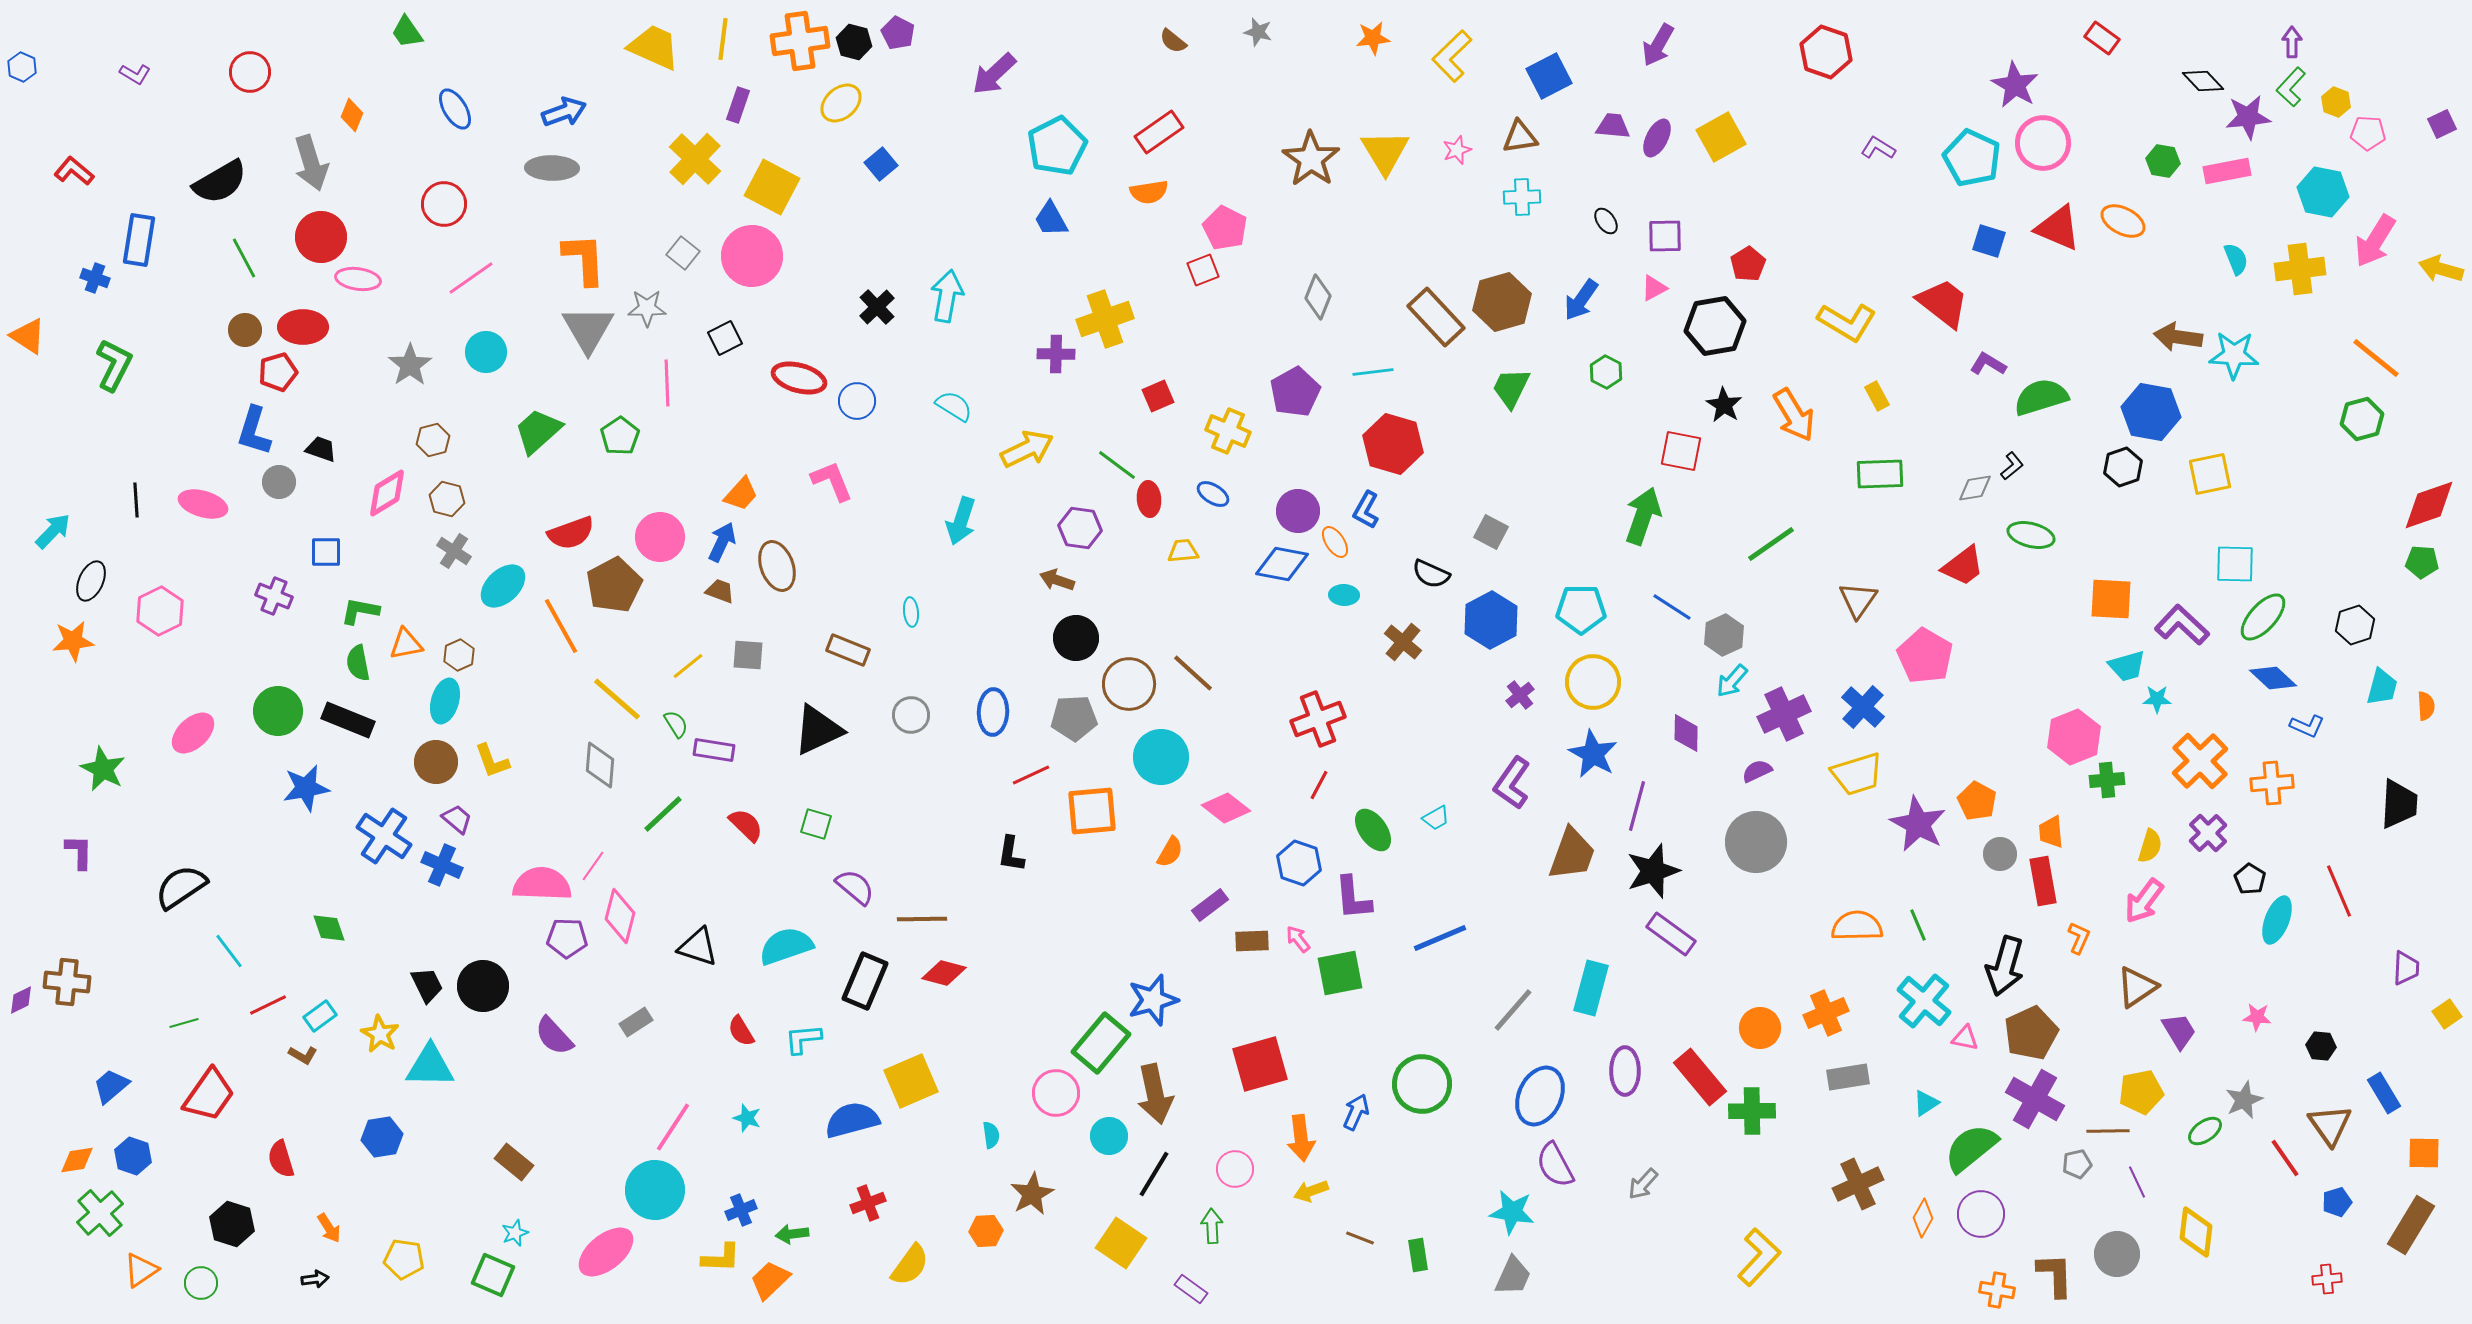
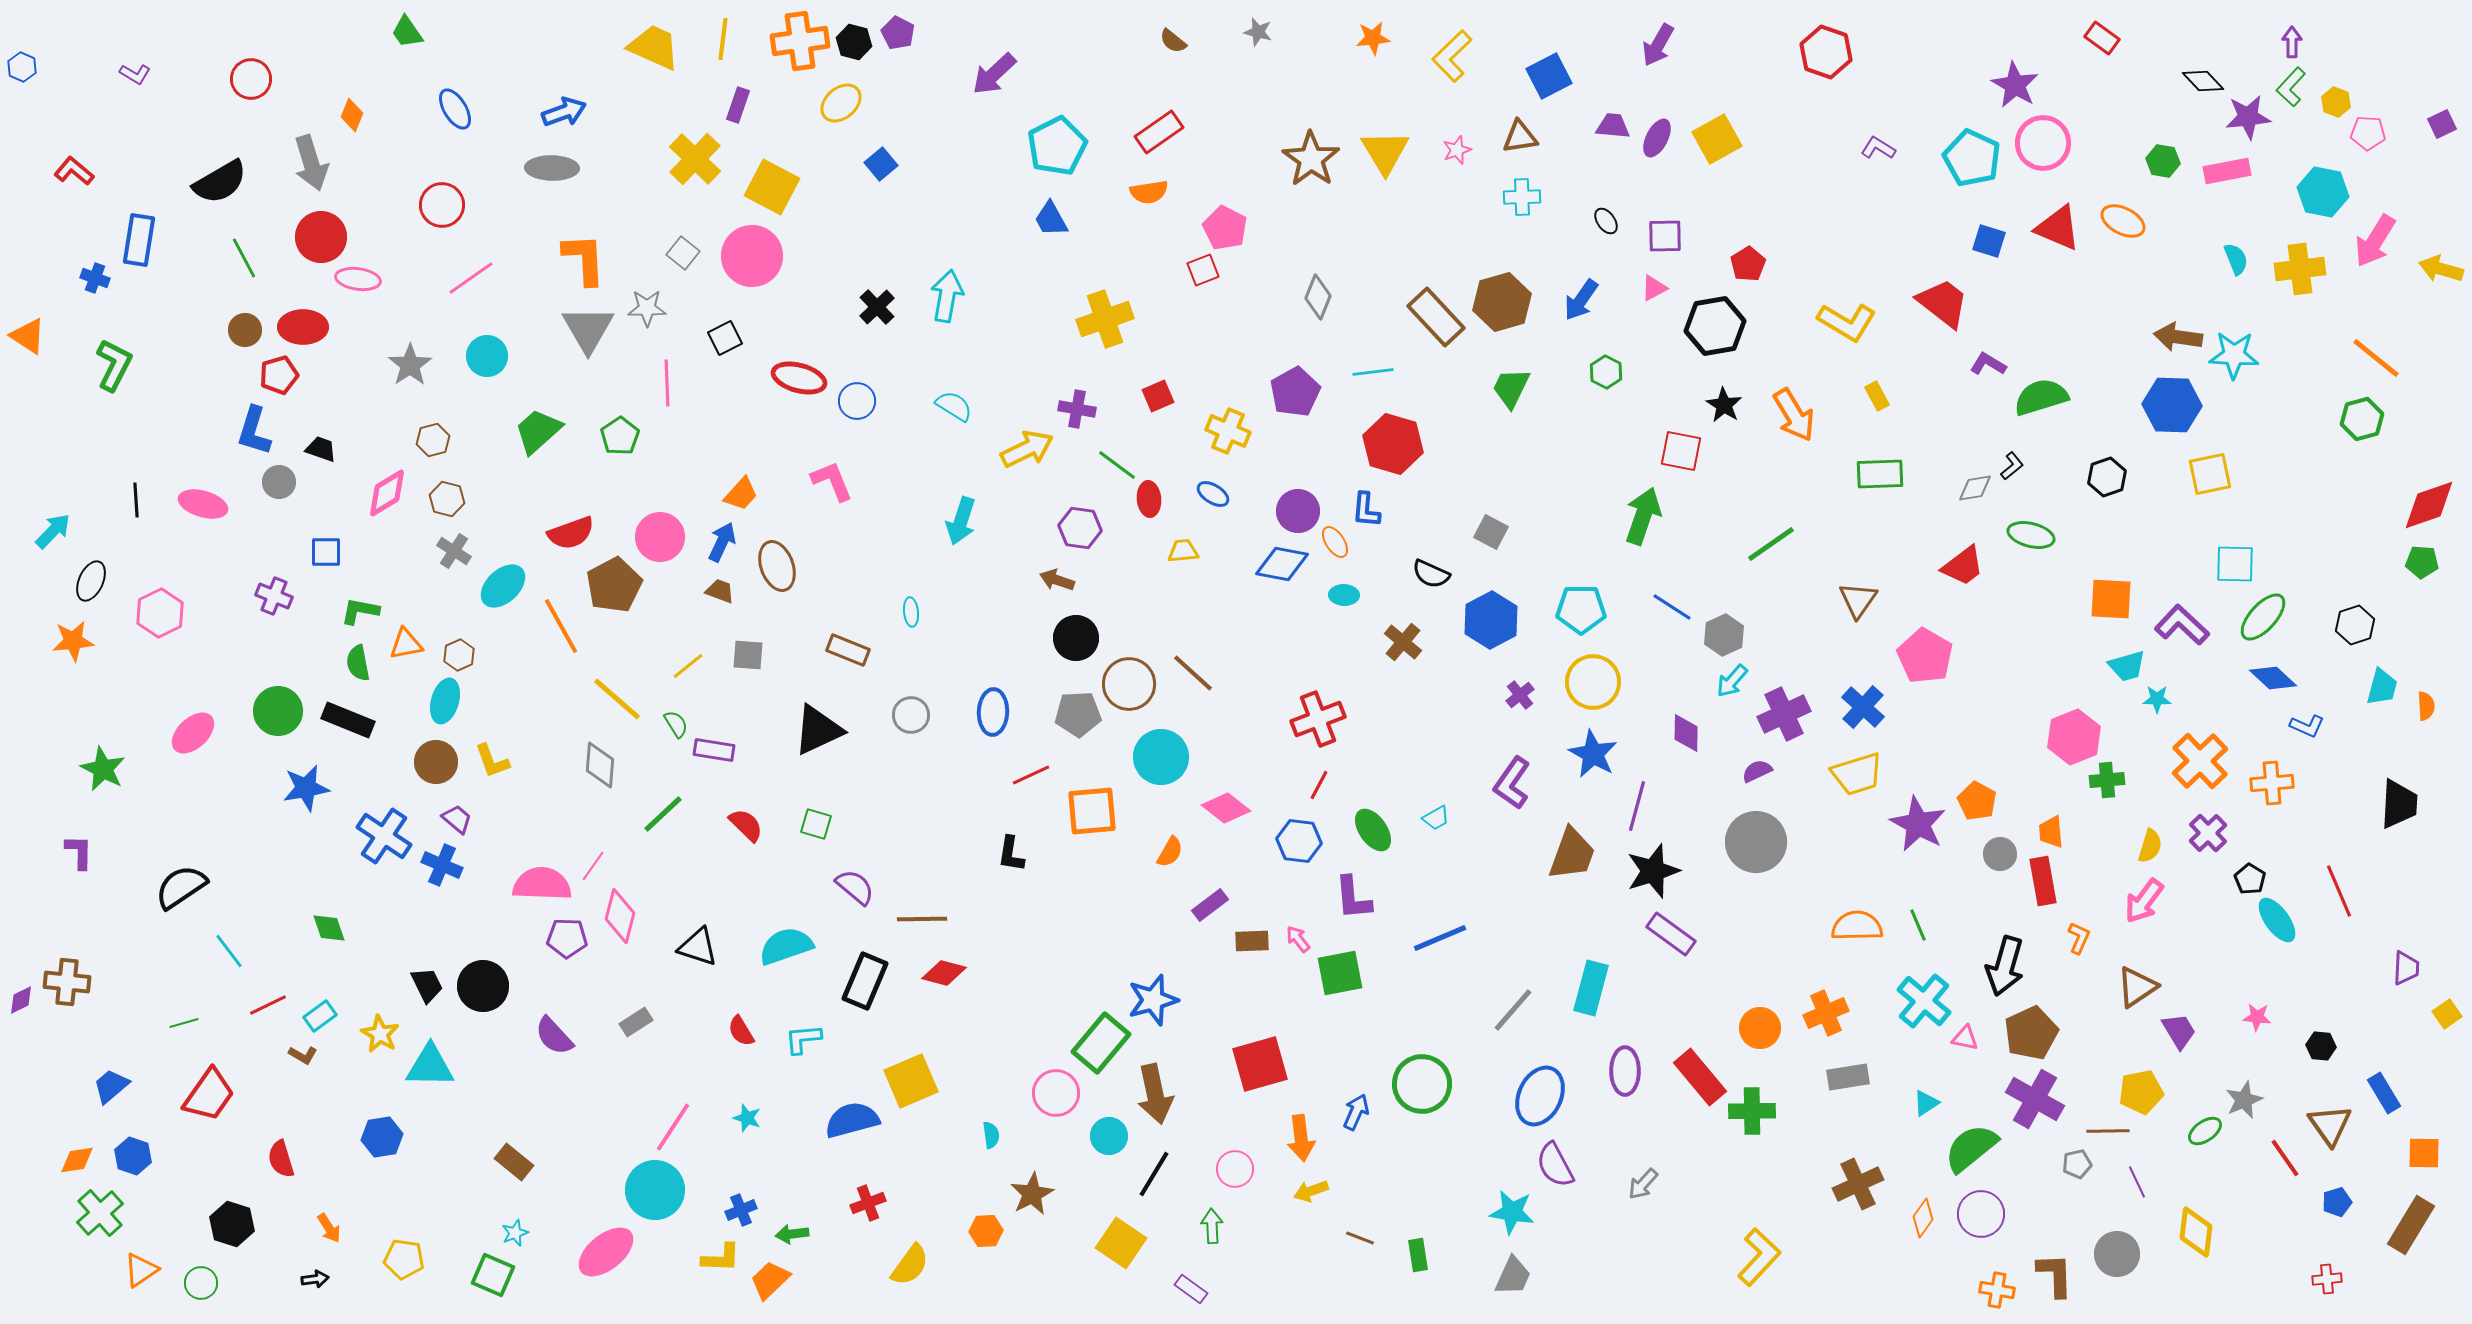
red circle at (250, 72): moved 1 px right, 7 px down
yellow square at (1721, 137): moved 4 px left, 2 px down
red circle at (444, 204): moved 2 px left, 1 px down
cyan circle at (486, 352): moved 1 px right, 4 px down
purple cross at (1056, 354): moved 21 px right, 55 px down; rotated 9 degrees clockwise
red pentagon at (278, 372): moved 1 px right, 3 px down
blue hexagon at (2151, 412): moved 21 px right, 7 px up; rotated 8 degrees counterclockwise
black hexagon at (2123, 467): moved 16 px left, 10 px down
blue L-shape at (1366, 510): rotated 24 degrees counterclockwise
pink hexagon at (160, 611): moved 2 px down
gray pentagon at (1074, 718): moved 4 px right, 4 px up
blue hexagon at (1299, 863): moved 22 px up; rotated 12 degrees counterclockwise
cyan ellipse at (2277, 920): rotated 57 degrees counterclockwise
orange diamond at (1923, 1218): rotated 6 degrees clockwise
